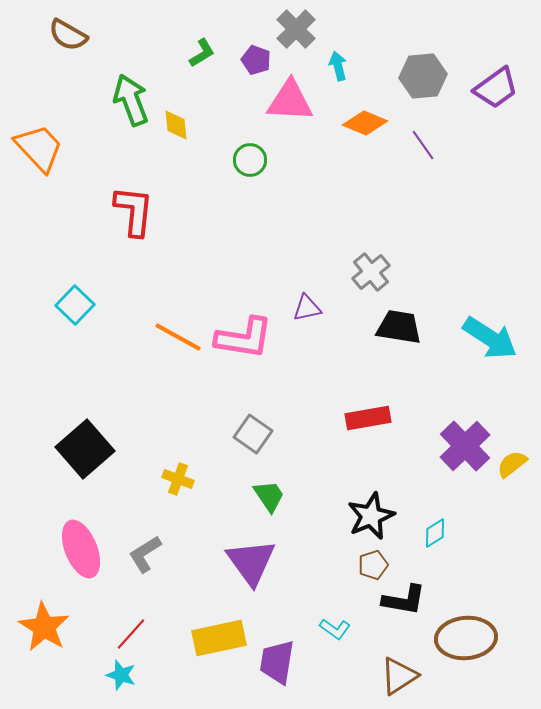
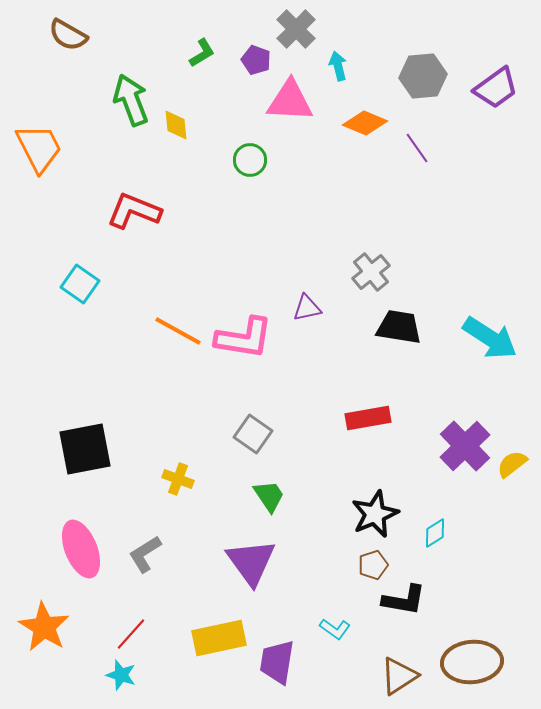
purple line at (423, 145): moved 6 px left, 3 px down
orange trapezoid at (39, 148): rotated 16 degrees clockwise
red L-shape at (134, 211): rotated 74 degrees counterclockwise
cyan square at (75, 305): moved 5 px right, 21 px up; rotated 9 degrees counterclockwise
orange line at (178, 337): moved 6 px up
black square at (85, 449): rotated 30 degrees clockwise
black star at (371, 516): moved 4 px right, 2 px up
brown ellipse at (466, 638): moved 6 px right, 24 px down
